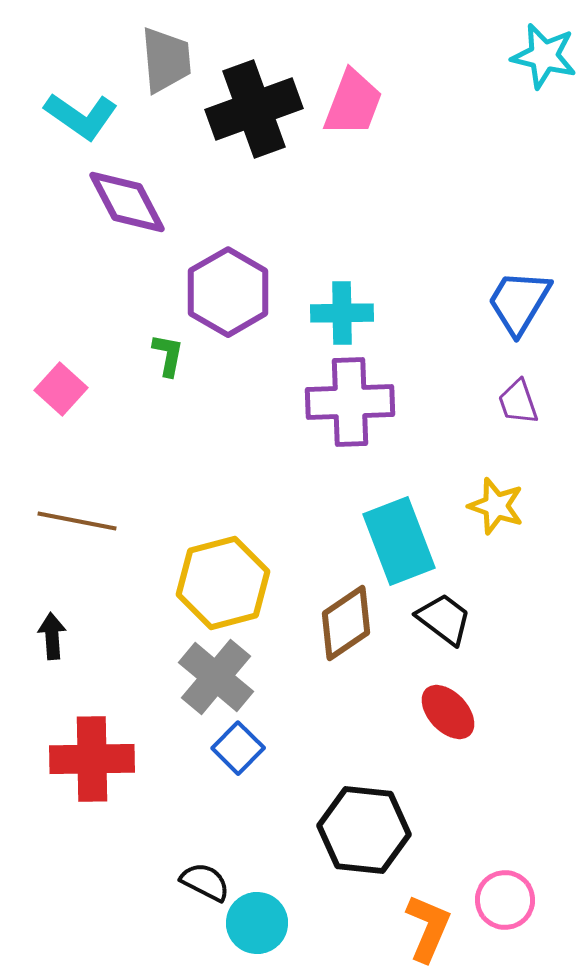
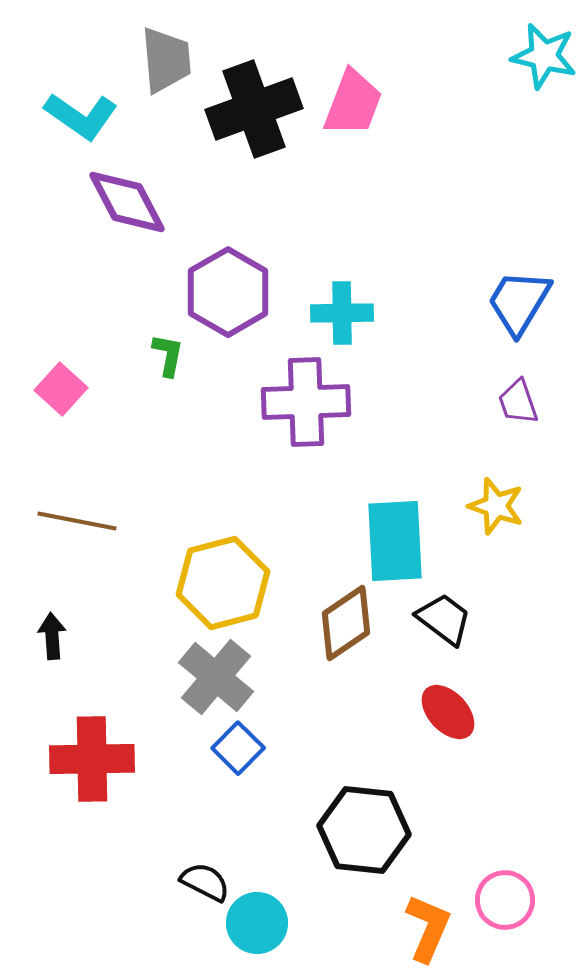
purple cross: moved 44 px left
cyan rectangle: moved 4 px left; rotated 18 degrees clockwise
